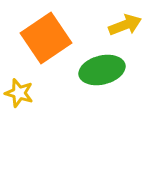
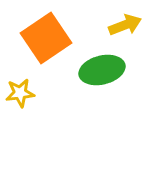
yellow star: moved 1 px right; rotated 24 degrees counterclockwise
